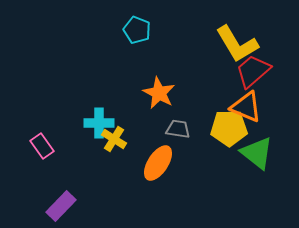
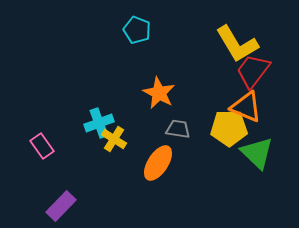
red trapezoid: rotated 12 degrees counterclockwise
cyan cross: rotated 20 degrees counterclockwise
green triangle: rotated 6 degrees clockwise
